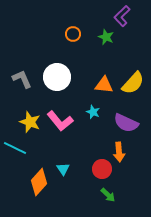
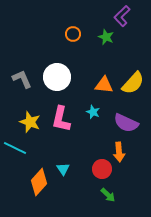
pink L-shape: moved 1 px right, 2 px up; rotated 52 degrees clockwise
